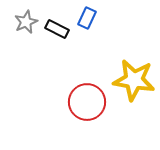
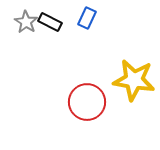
gray star: rotated 15 degrees counterclockwise
black rectangle: moved 7 px left, 7 px up
